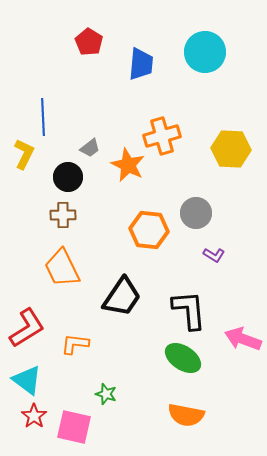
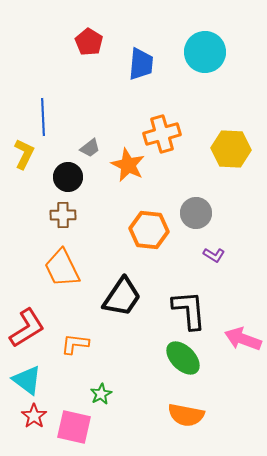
orange cross: moved 2 px up
green ellipse: rotated 12 degrees clockwise
green star: moved 5 px left; rotated 25 degrees clockwise
